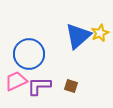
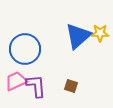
yellow star: rotated 24 degrees clockwise
blue circle: moved 4 px left, 5 px up
purple L-shape: moved 3 px left; rotated 85 degrees clockwise
